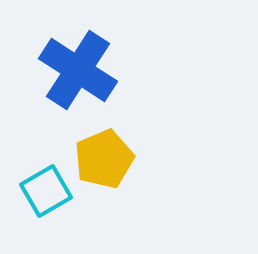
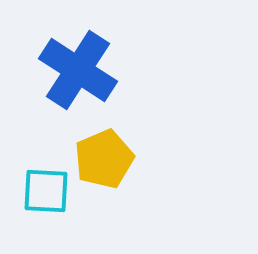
cyan square: rotated 33 degrees clockwise
